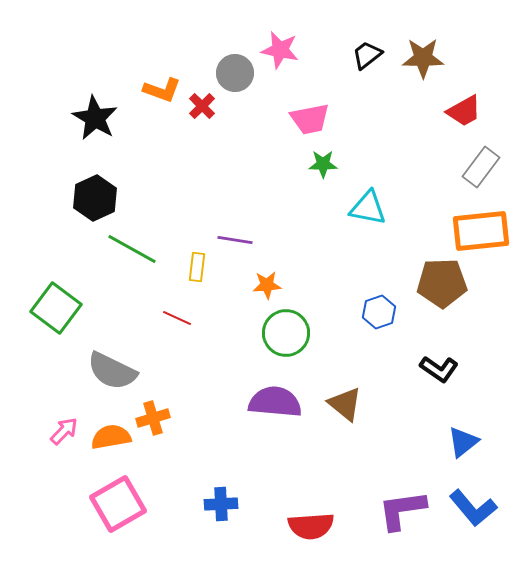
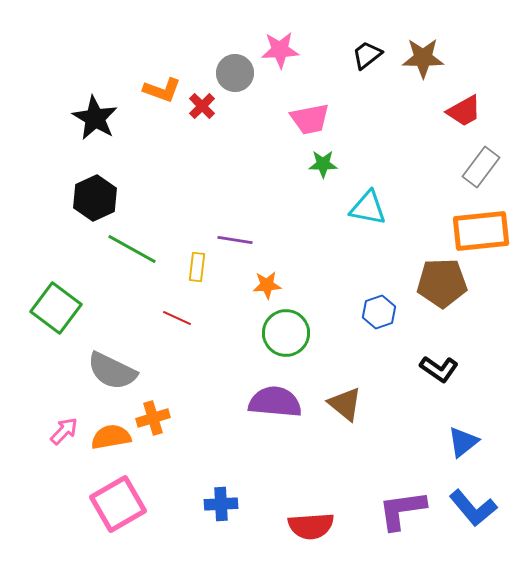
pink star: rotated 15 degrees counterclockwise
